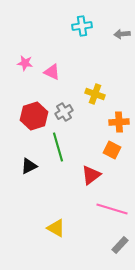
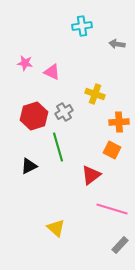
gray arrow: moved 5 px left, 10 px down; rotated 14 degrees clockwise
yellow triangle: rotated 12 degrees clockwise
